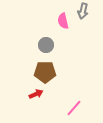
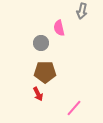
gray arrow: moved 1 px left
pink semicircle: moved 4 px left, 7 px down
gray circle: moved 5 px left, 2 px up
red arrow: moved 2 px right; rotated 88 degrees clockwise
